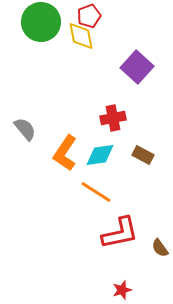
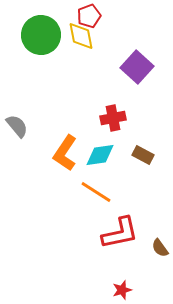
green circle: moved 13 px down
gray semicircle: moved 8 px left, 3 px up
